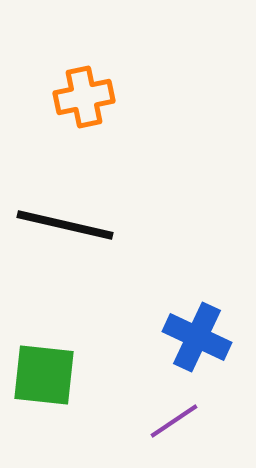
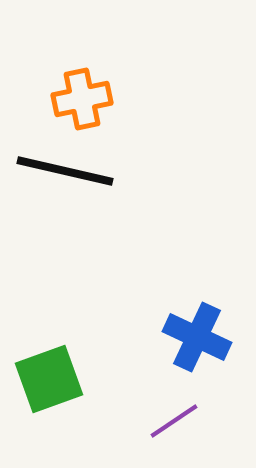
orange cross: moved 2 px left, 2 px down
black line: moved 54 px up
green square: moved 5 px right, 4 px down; rotated 26 degrees counterclockwise
